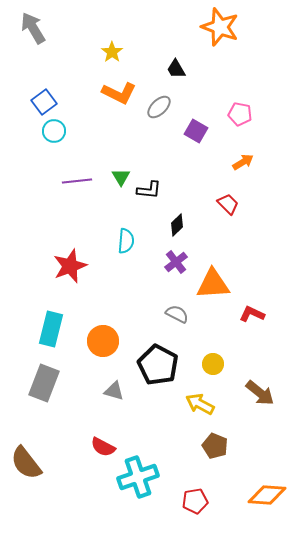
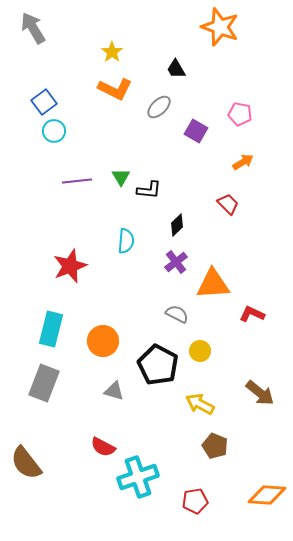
orange L-shape: moved 4 px left, 4 px up
yellow circle: moved 13 px left, 13 px up
